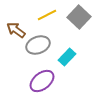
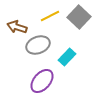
yellow line: moved 3 px right, 1 px down
brown arrow: moved 1 px right, 3 px up; rotated 18 degrees counterclockwise
purple ellipse: rotated 10 degrees counterclockwise
